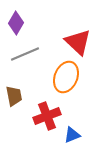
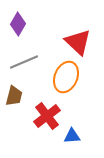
purple diamond: moved 2 px right, 1 px down
gray line: moved 1 px left, 8 px down
brown trapezoid: rotated 25 degrees clockwise
red cross: rotated 16 degrees counterclockwise
blue triangle: moved 1 px down; rotated 18 degrees clockwise
